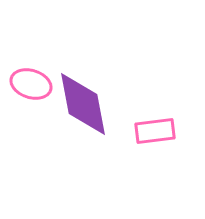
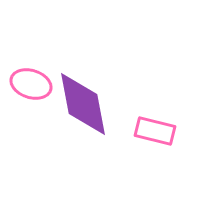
pink rectangle: rotated 21 degrees clockwise
